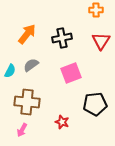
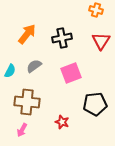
orange cross: rotated 16 degrees clockwise
gray semicircle: moved 3 px right, 1 px down
